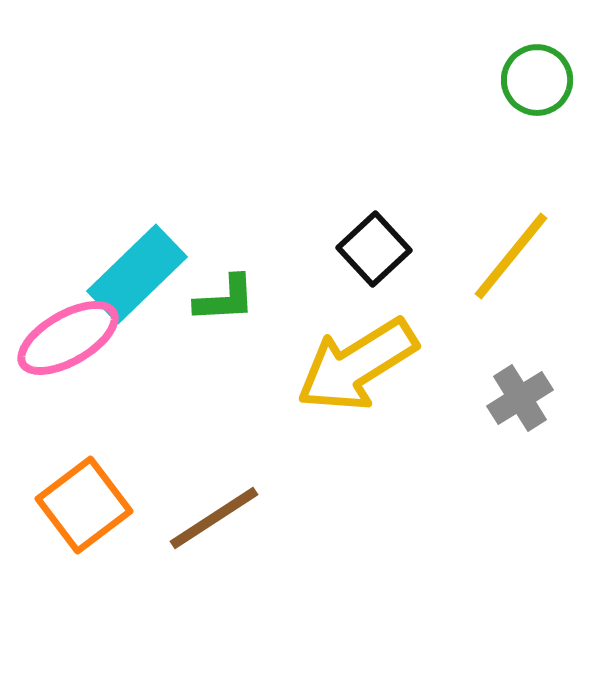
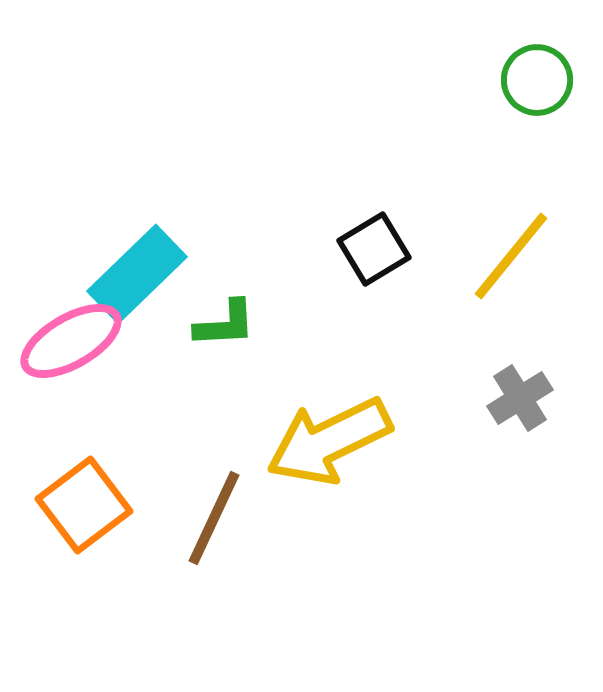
black square: rotated 12 degrees clockwise
green L-shape: moved 25 px down
pink ellipse: moved 3 px right, 3 px down
yellow arrow: moved 28 px left, 76 px down; rotated 6 degrees clockwise
brown line: rotated 32 degrees counterclockwise
